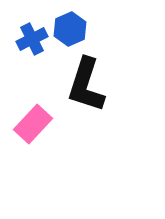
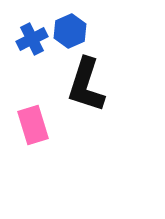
blue hexagon: moved 2 px down
pink rectangle: moved 1 px down; rotated 60 degrees counterclockwise
